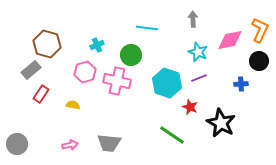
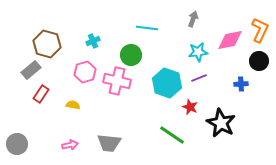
gray arrow: rotated 21 degrees clockwise
cyan cross: moved 4 px left, 4 px up
cyan star: rotated 30 degrees counterclockwise
